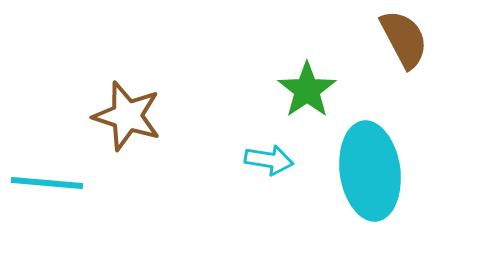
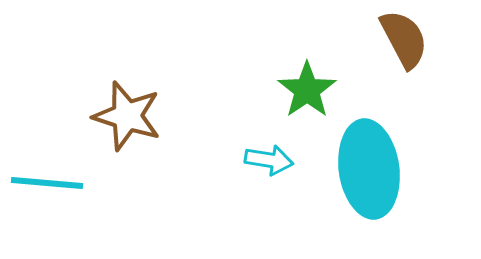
cyan ellipse: moved 1 px left, 2 px up
